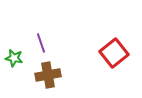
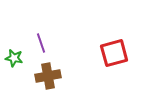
red square: rotated 24 degrees clockwise
brown cross: moved 1 px down
